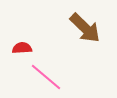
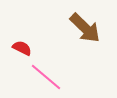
red semicircle: rotated 30 degrees clockwise
